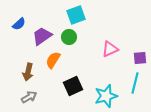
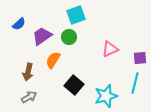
black square: moved 1 px right, 1 px up; rotated 24 degrees counterclockwise
